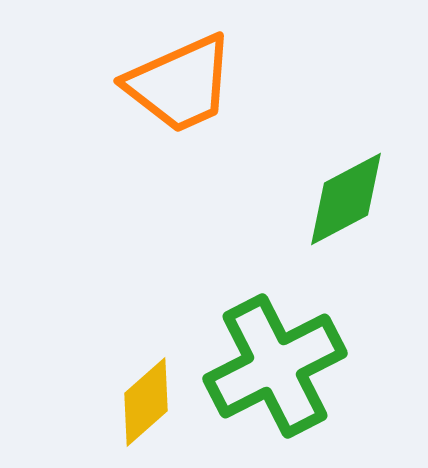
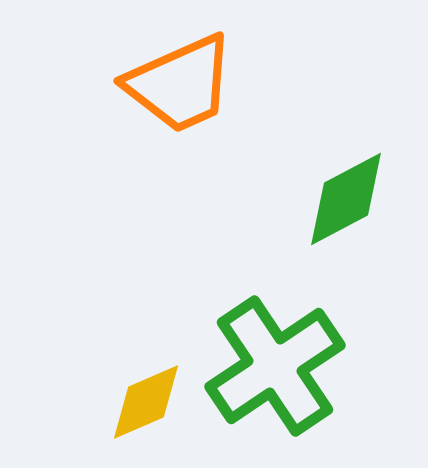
green cross: rotated 7 degrees counterclockwise
yellow diamond: rotated 18 degrees clockwise
